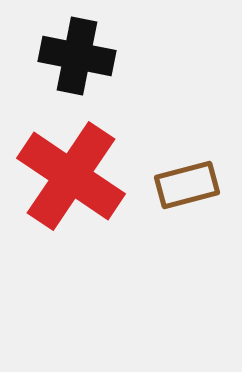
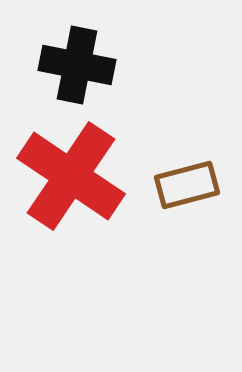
black cross: moved 9 px down
